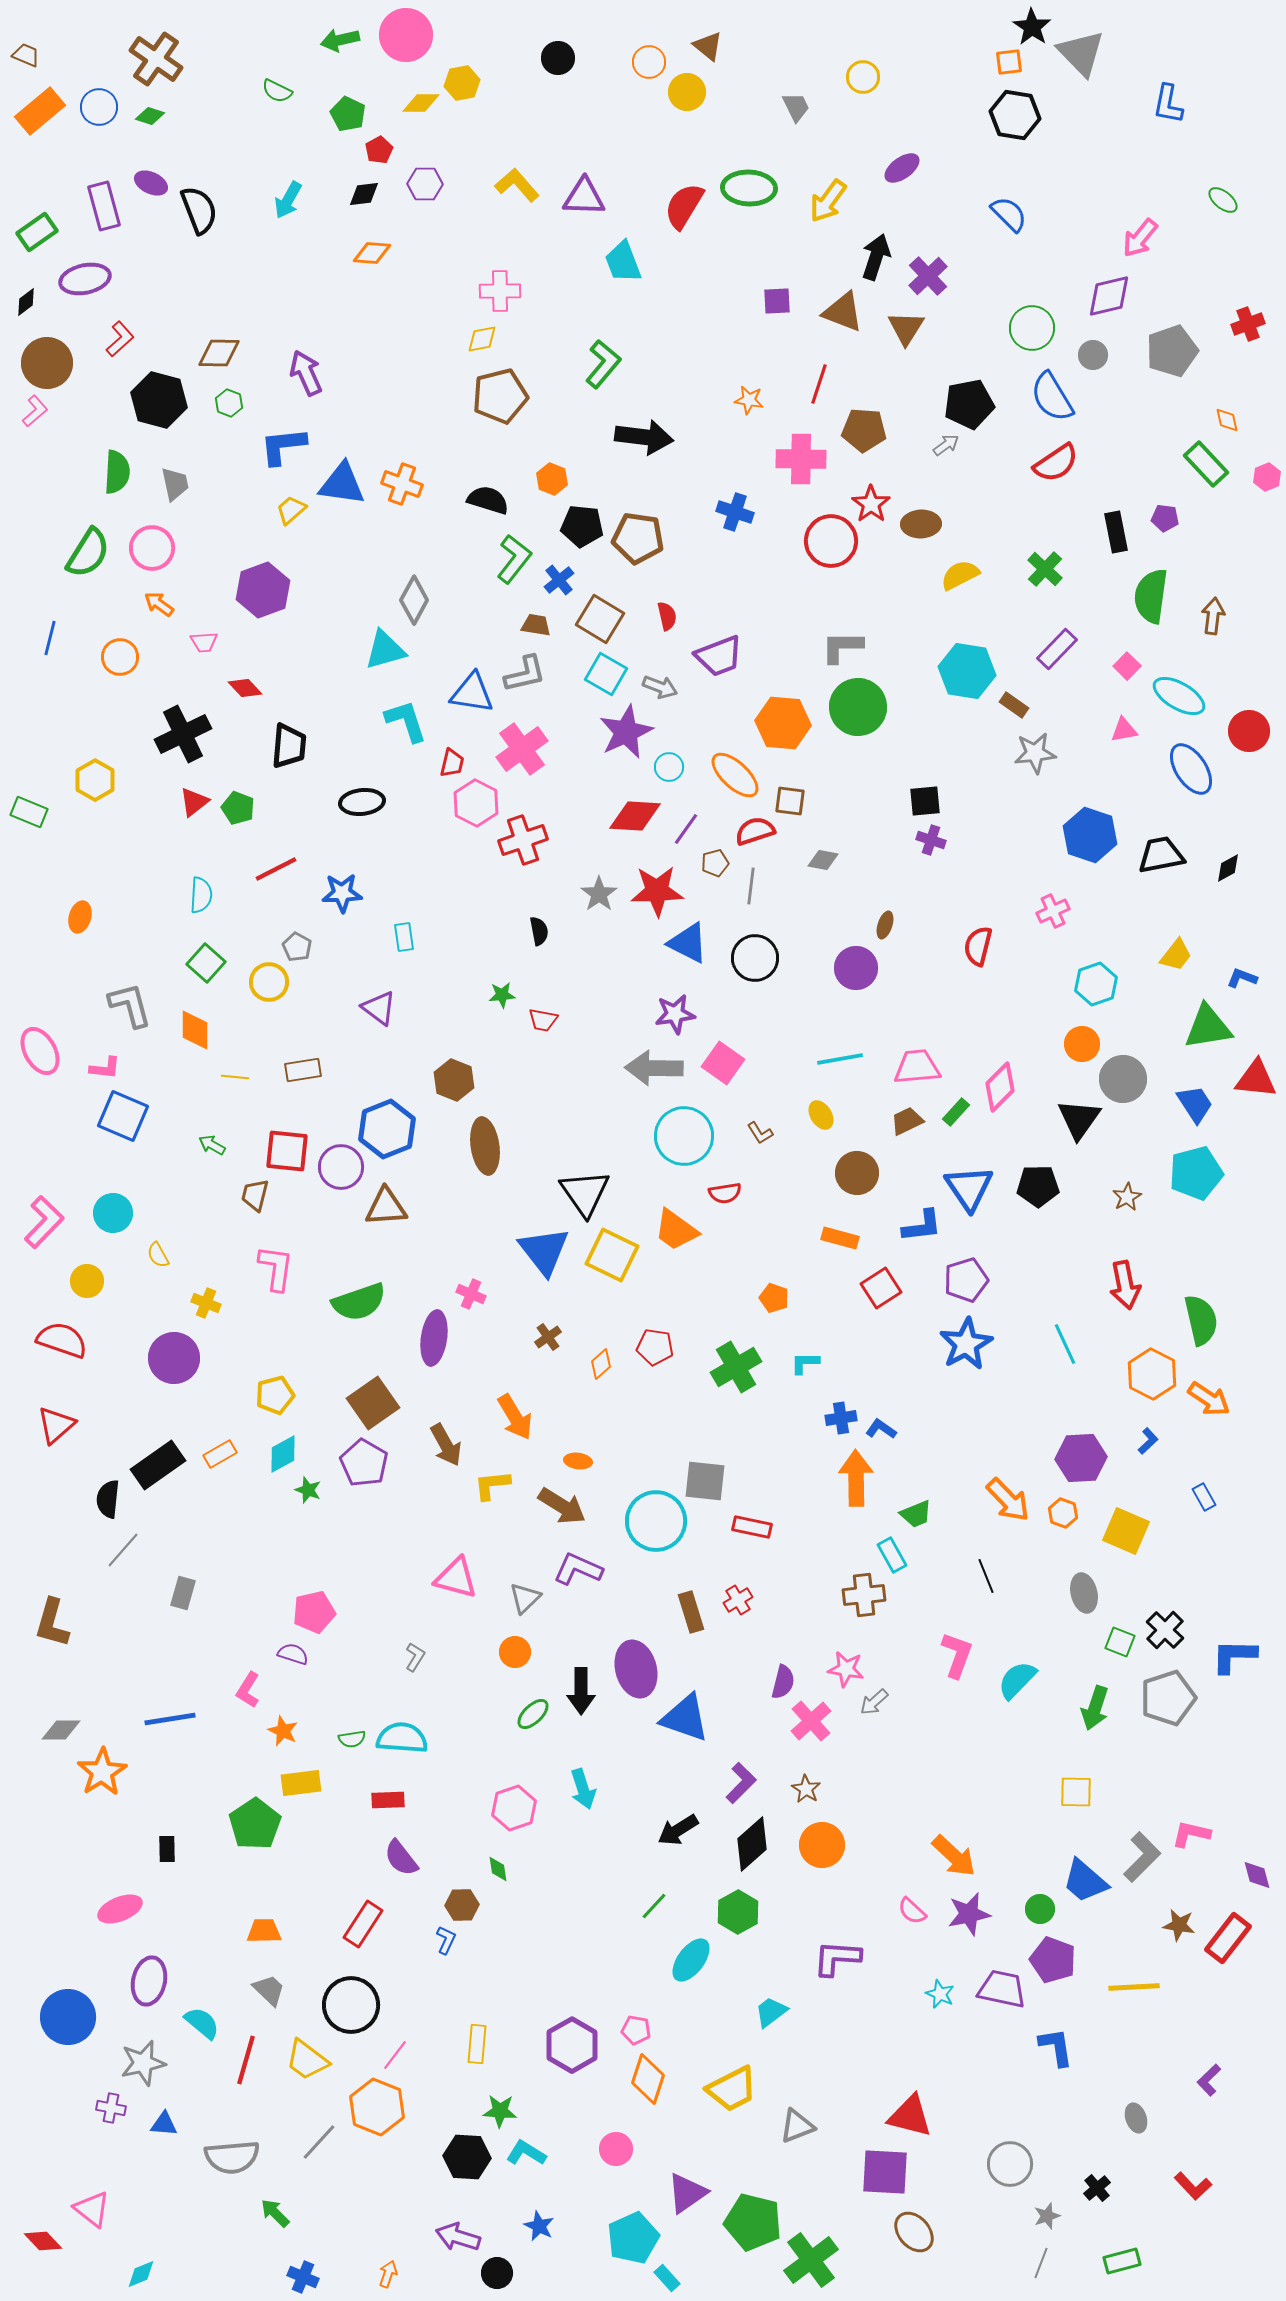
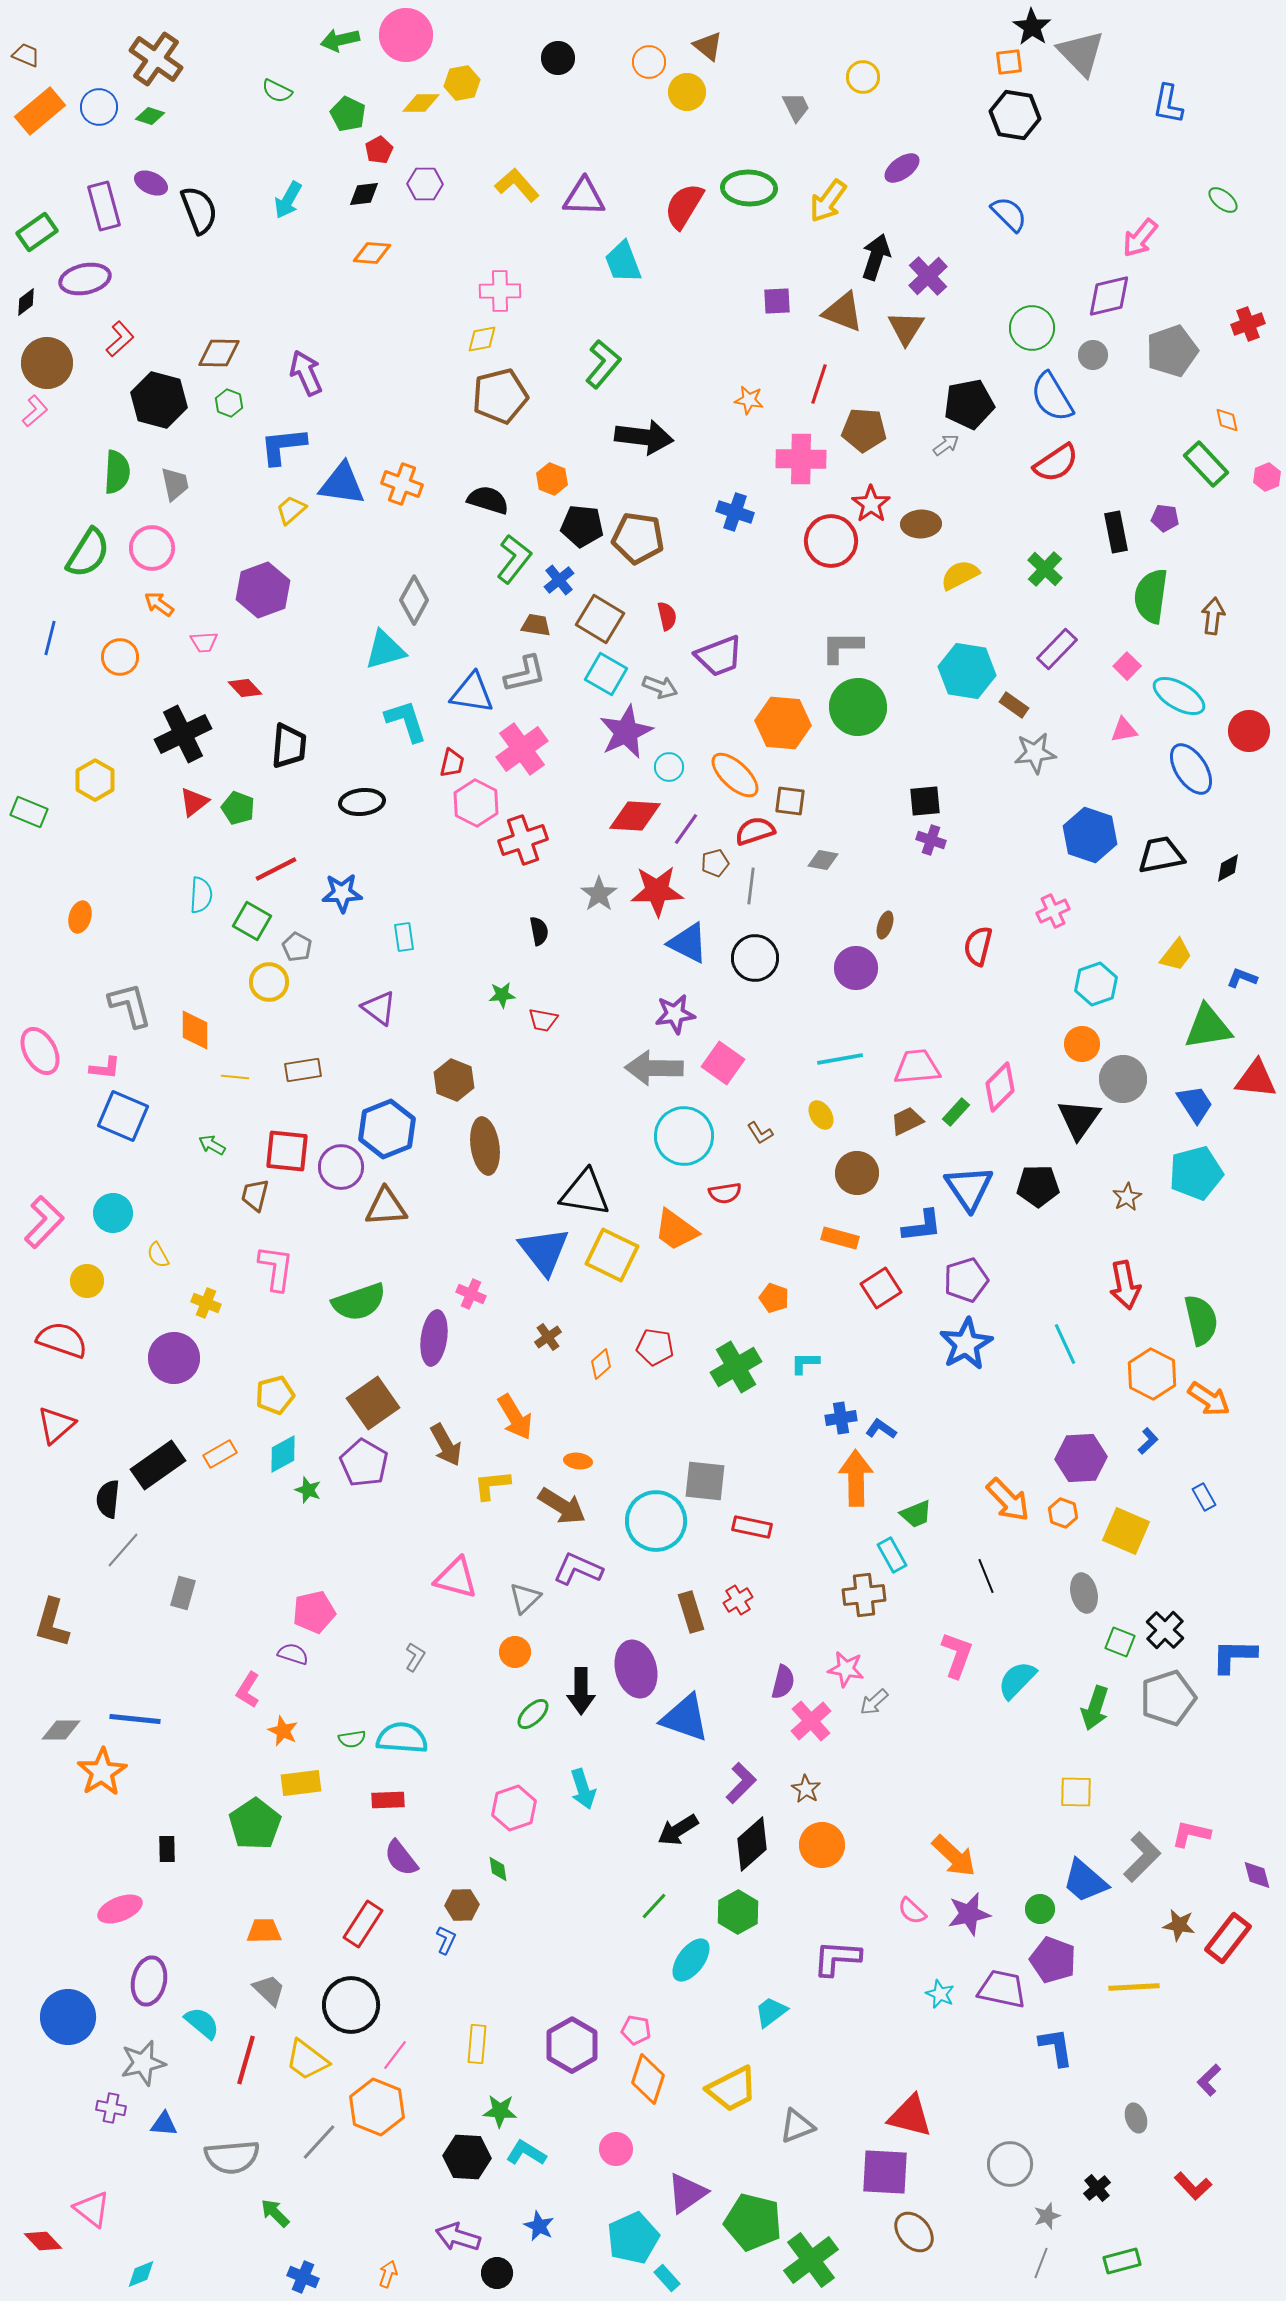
green square at (206, 963): moved 46 px right, 42 px up; rotated 12 degrees counterclockwise
black triangle at (585, 1193): rotated 46 degrees counterclockwise
blue line at (170, 1719): moved 35 px left; rotated 15 degrees clockwise
